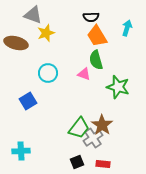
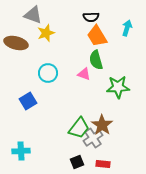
green star: rotated 20 degrees counterclockwise
